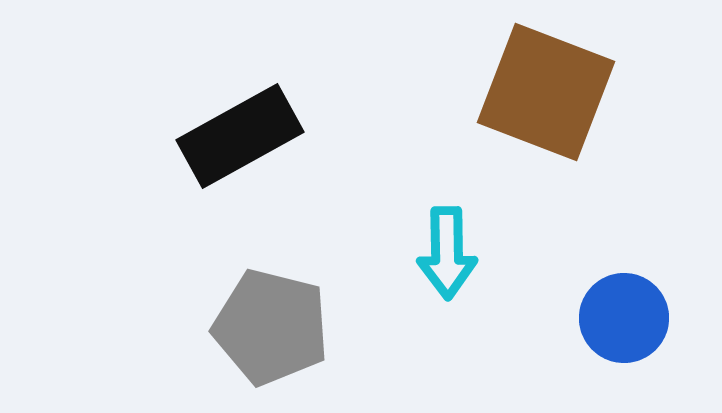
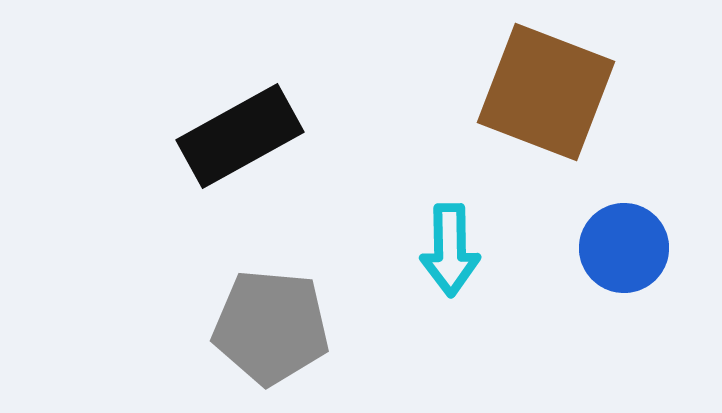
cyan arrow: moved 3 px right, 3 px up
blue circle: moved 70 px up
gray pentagon: rotated 9 degrees counterclockwise
